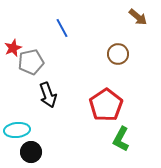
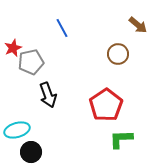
brown arrow: moved 8 px down
cyan ellipse: rotated 10 degrees counterclockwise
green L-shape: rotated 60 degrees clockwise
